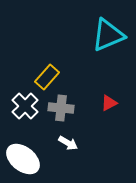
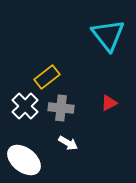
cyan triangle: rotated 45 degrees counterclockwise
yellow rectangle: rotated 10 degrees clockwise
white ellipse: moved 1 px right, 1 px down
